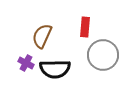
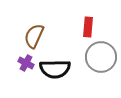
red rectangle: moved 3 px right
brown semicircle: moved 8 px left
gray circle: moved 2 px left, 2 px down
